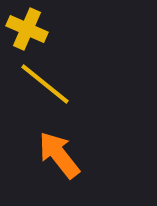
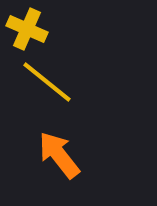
yellow line: moved 2 px right, 2 px up
